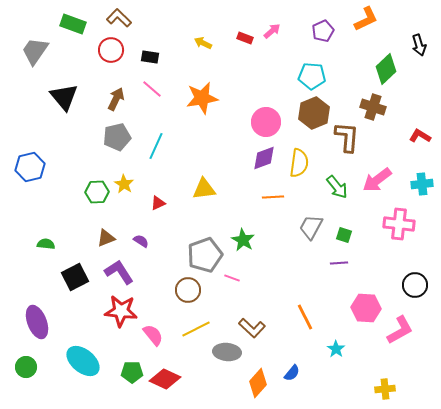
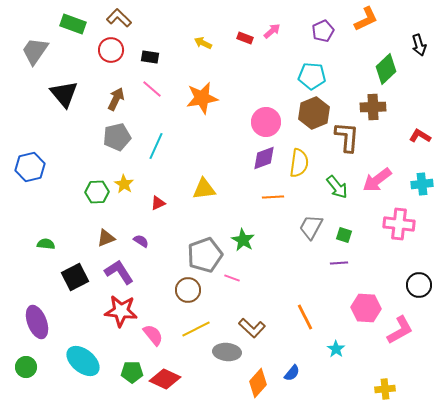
black triangle at (64, 97): moved 3 px up
brown cross at (373, 107): rotated 20 degrees counterclockwise
black circle at (415, 285): moved 4 px right
